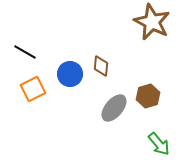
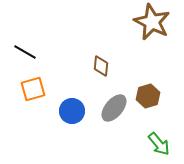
blue circle: moved 2 px right, 37 px down
orange square: rotated 10 degrees clockwise
